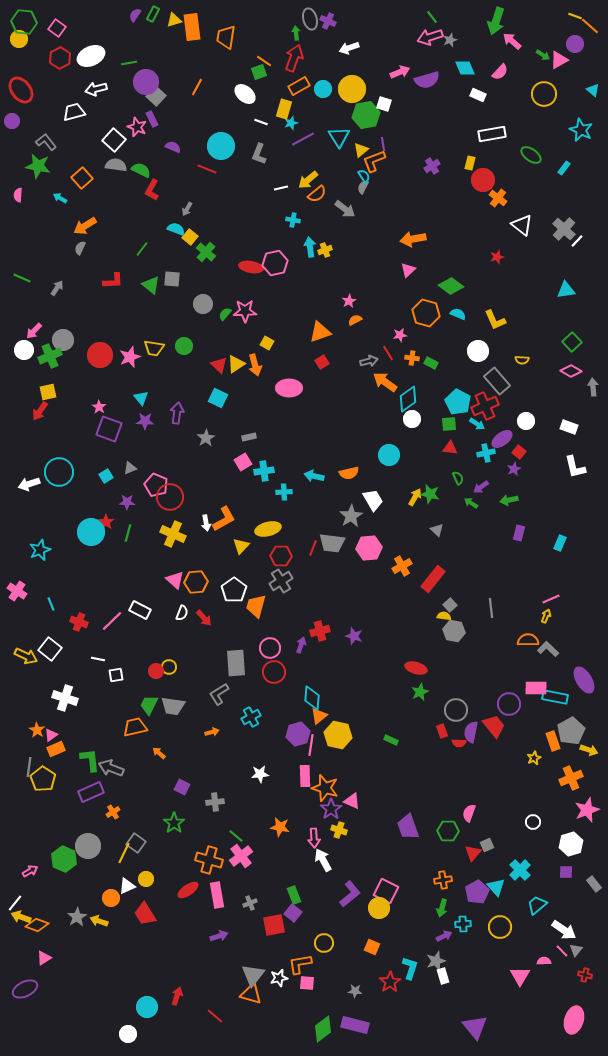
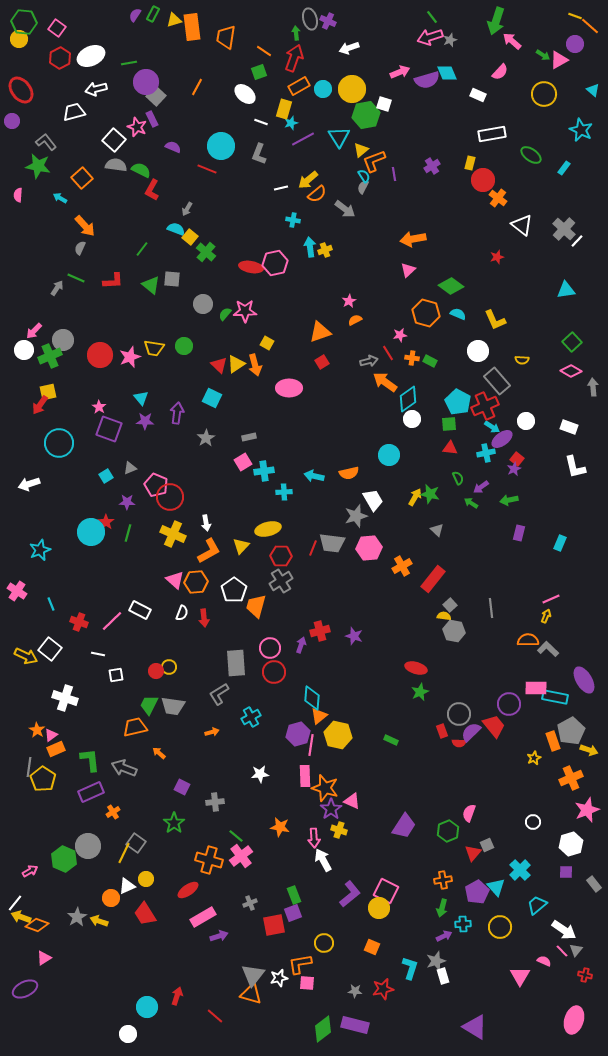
orange line at (264, 61): moved 10 px up
cyan diamond at (465, 68): moved 18 px left, 5 px down
purple line at (383, 144): moved 11 px right, 30 px down
orange arrow at (85, 226): rotated 100 degrees counterclockwise
green line at (22, 278): moved 54 px right
green rectangle at (431, 363): moved 1 px left, 2 px up
cyan square at (218, 398): moved 6 px left
red arrow at (40, 411): moved 6 px up
cyan arrow at (477, 424): moved 15 px right, 3 px down
red square at (519, 452): moved 2 px left, 7 px down
cyan circle at (59, 472): moved 29 px up
gray star at (351, 516): moved 5 px right; rotated 15 degrees clockwise
orange L-shape at (224, 519): moved 15 px left, 32 px down
red arrow at (204, 618): rotated 36 degrees clockwise
white line at (98, 659): moved 5 px up
gray circle at (456, 710): moved 3 px right, 4 px down
purple semicircle at (471, 732): rotated 35 degrees clockwise
gray arrow at (111, 768): moved 13 px right
purple trapezoid at (408, 827): moved 4 px left, 1 px up; rotated 128 degrees counterclockwise
green hexagon at (448, 831): rotated 25 degrees counterclockwise
pink rectangle at (217, 895): moved 14 px left, 22 px down; rotated 70 degrees clockwise
purple square at (293, 913): rotated 30 degrees clockwise
pink semicircle at (544, 961): rotated 24 degrees clockwise
red star at (390, 982): moved 7 px left, 7 px down; rotated 20 degrees clockwise
purple triangle at (475, 1027): rotated 20 degrees counterclockwise
